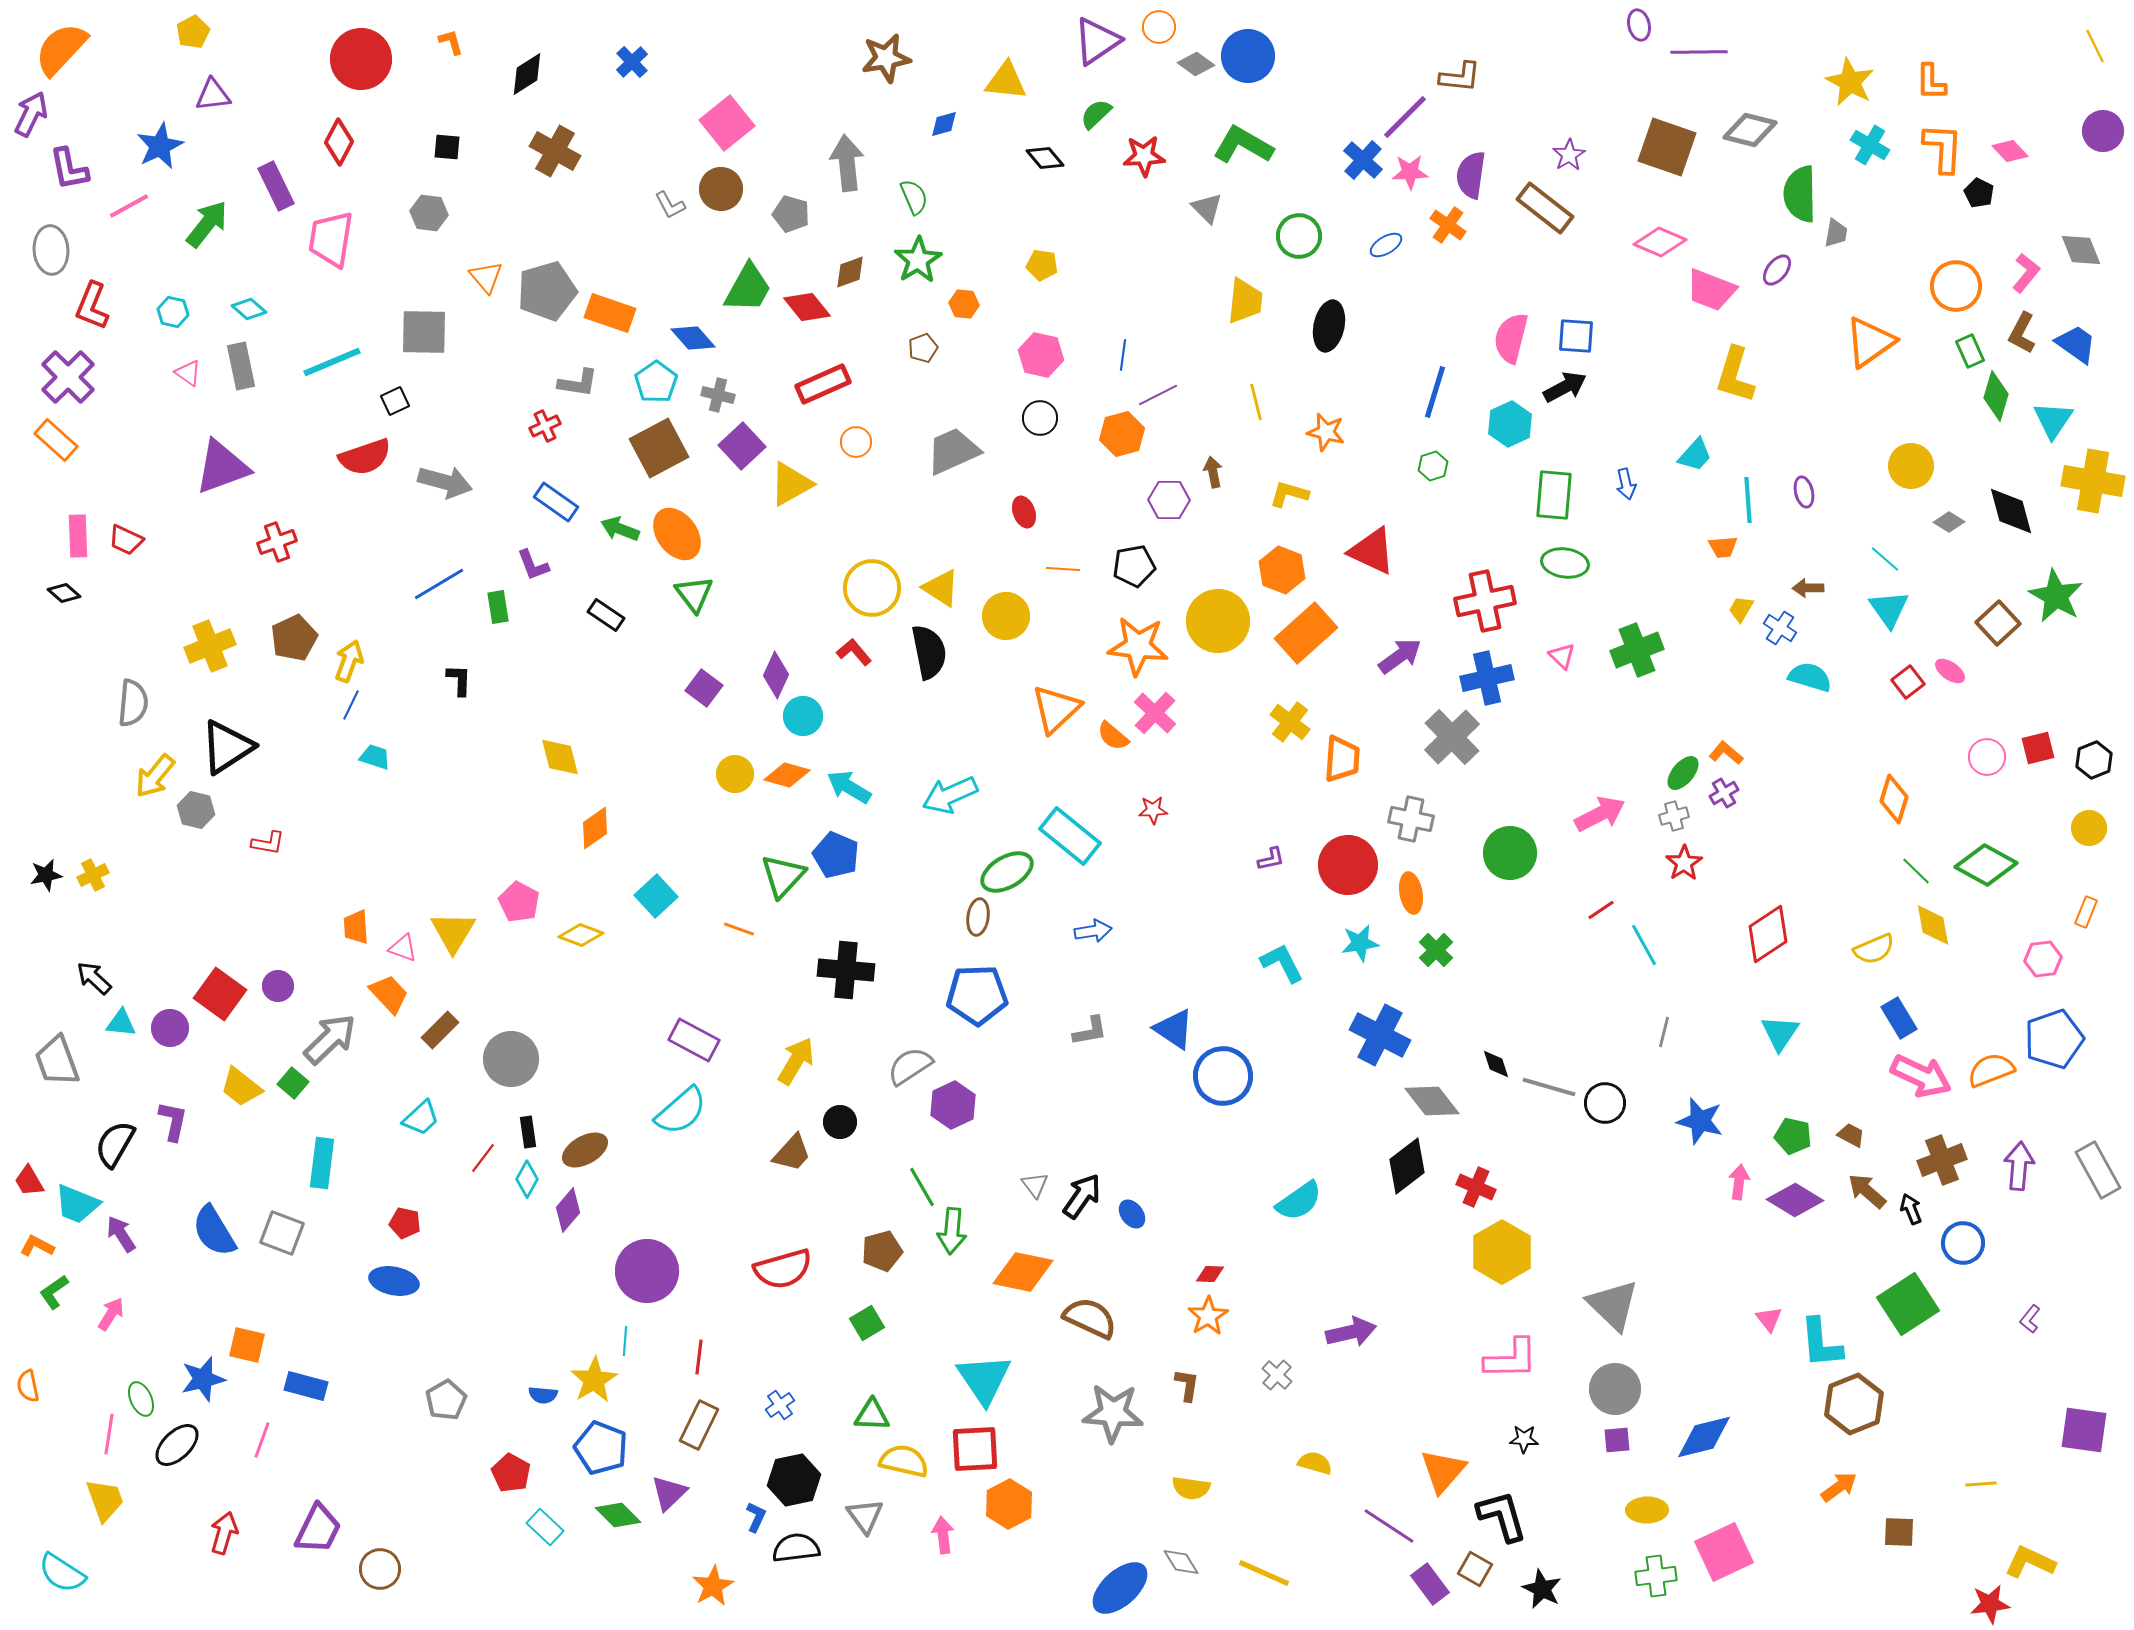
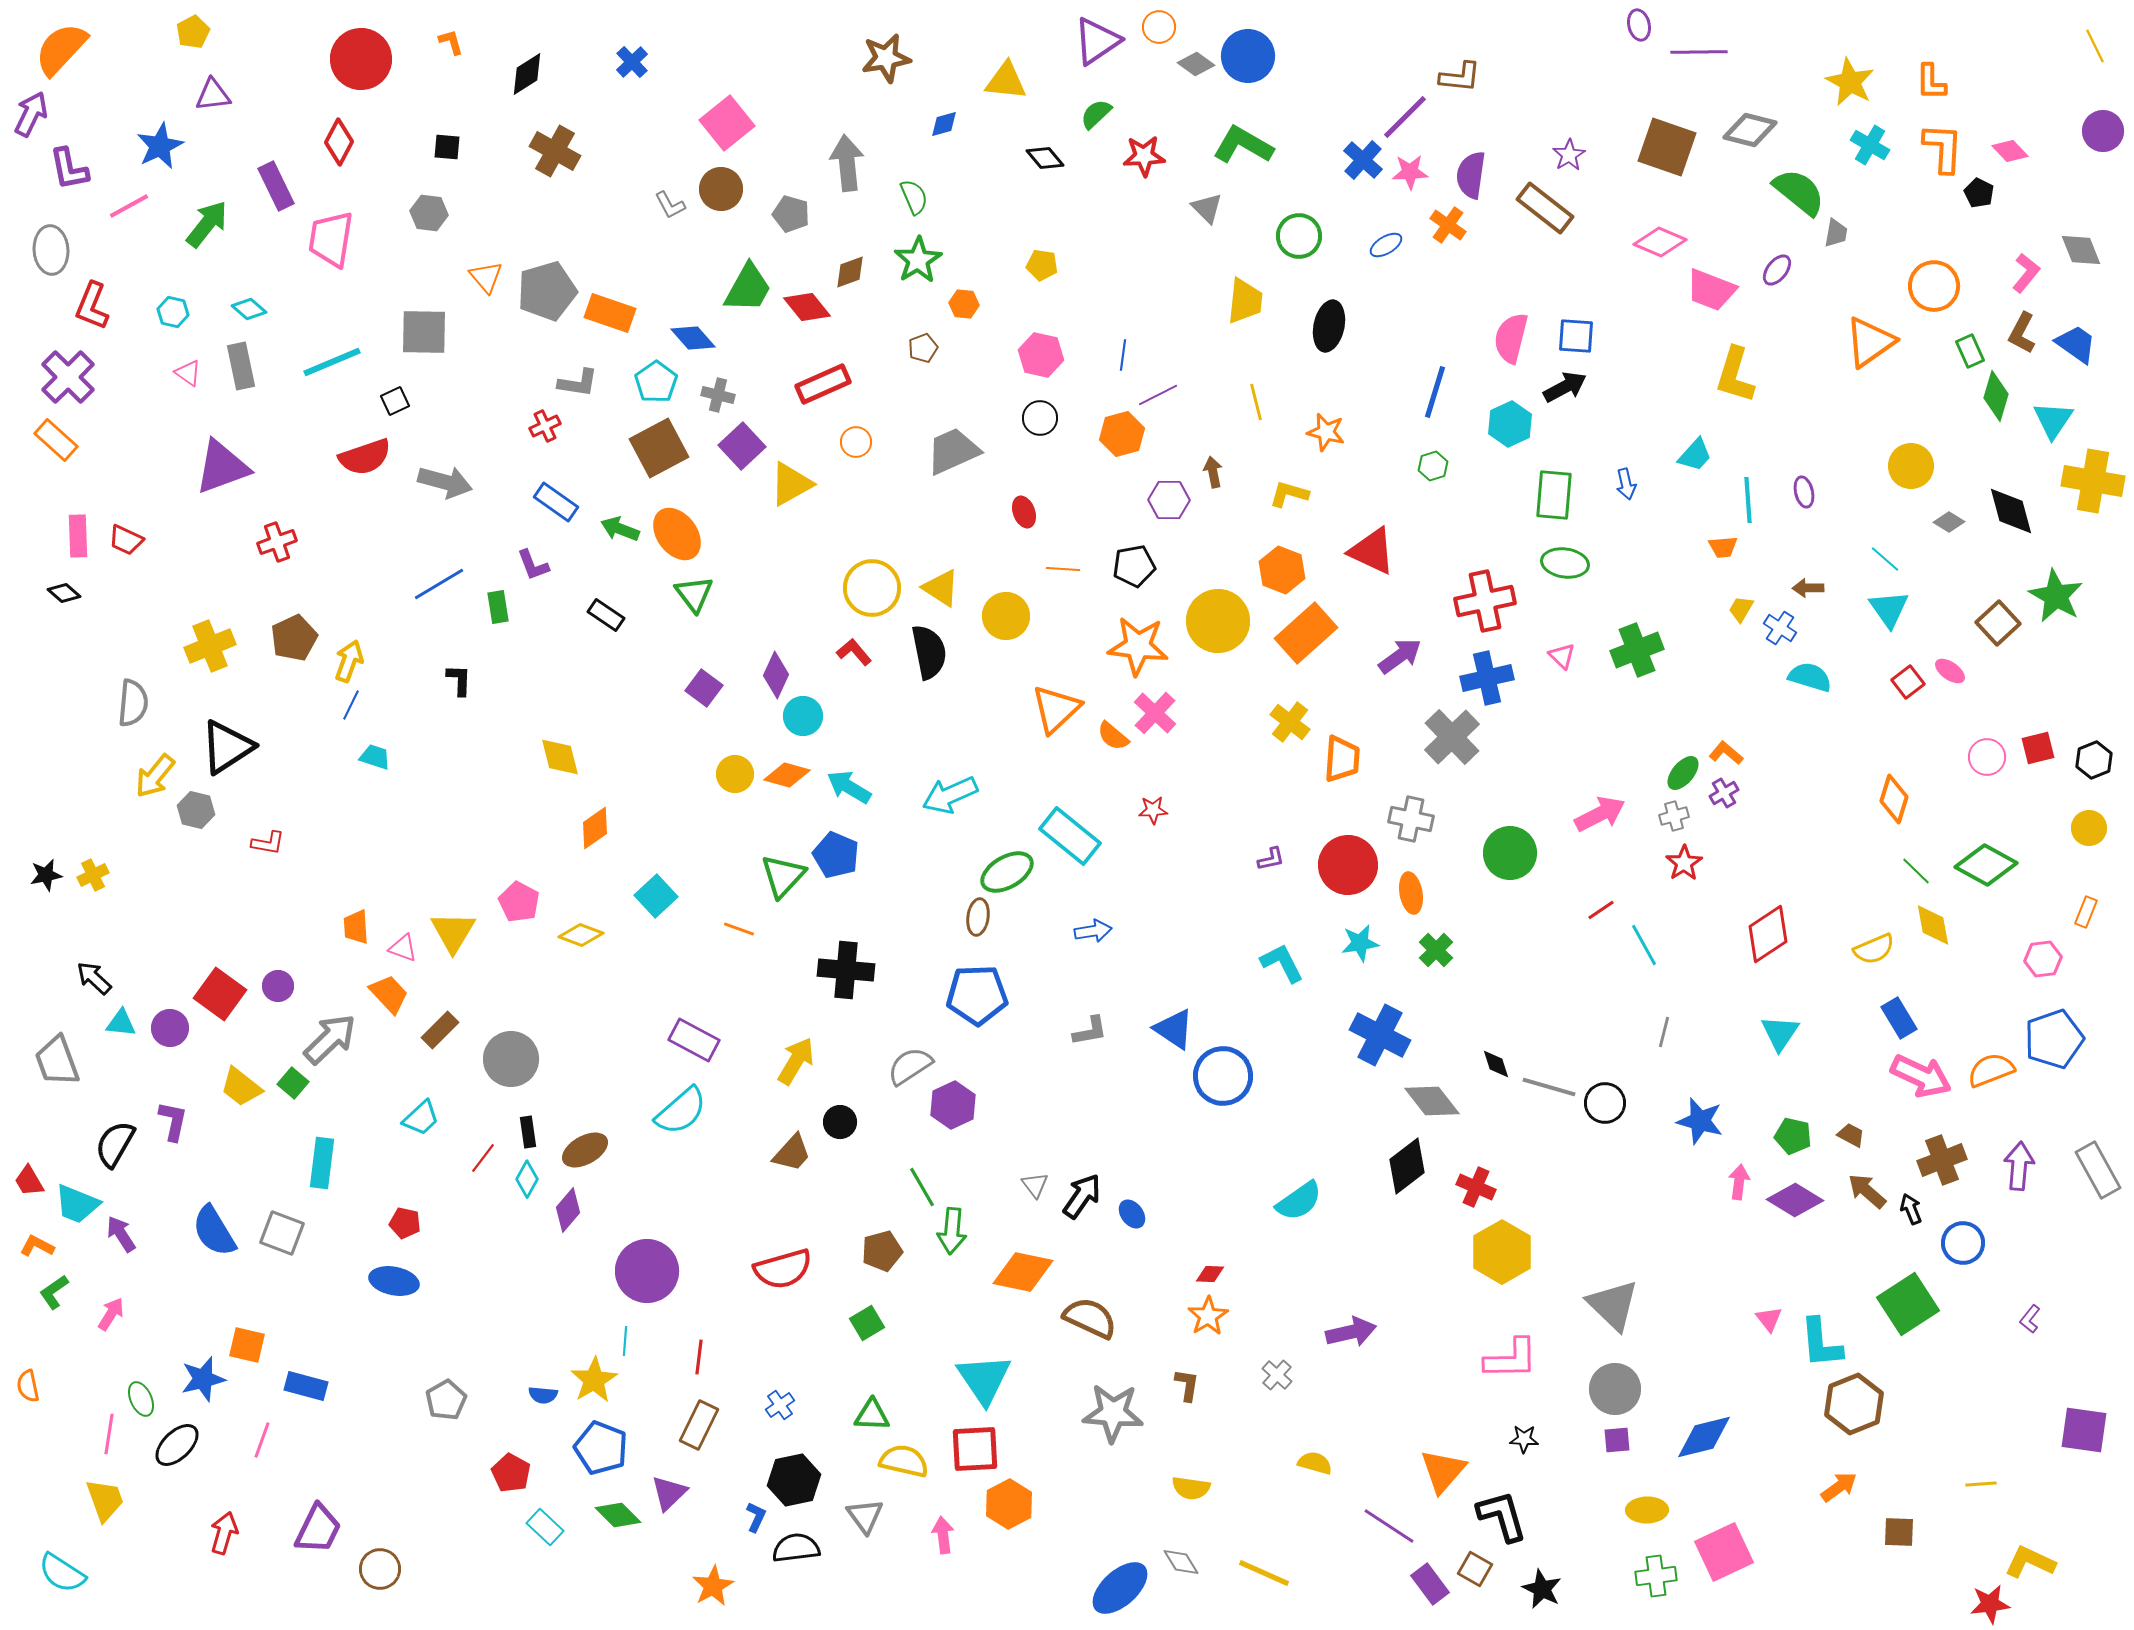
green semicircle at (1800, 194): moved 1 px left, 2 px up; rotated 130 degrees clockwise
orange circle at (1956, 286): moved 22 px left
